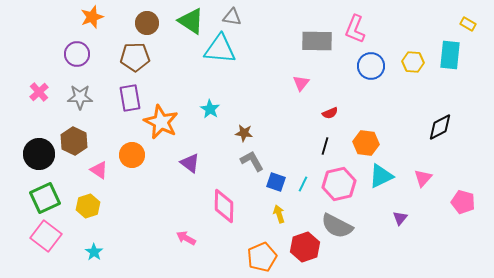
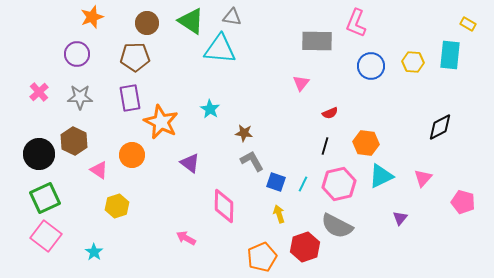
pink L-shape at (355, 29): moved 1 px right, 6 px up
yellow hexagon at (88, 206): moved 29 px right
